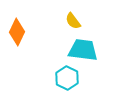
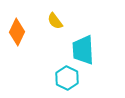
yellow semicircle: moved 18 px left
cyan trapezoid: rotated 100 degrees counterclockwise
